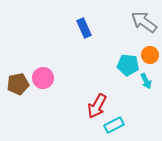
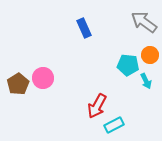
brown pentagon: rotated 20 degrees counterclockwise
